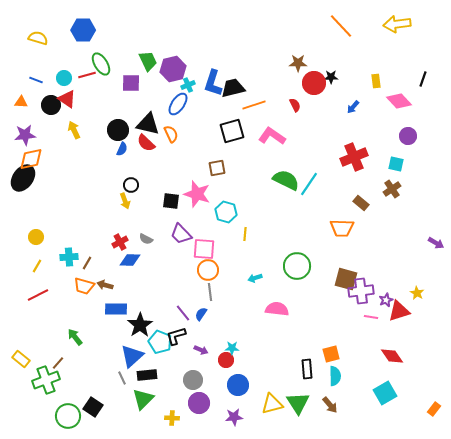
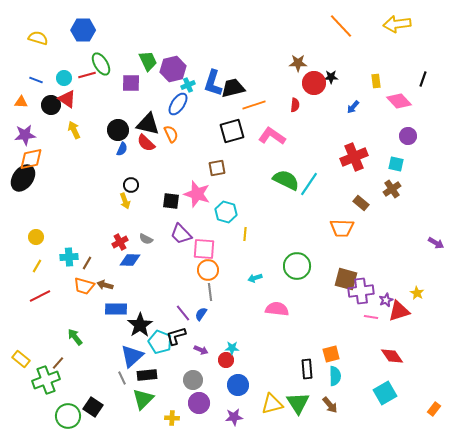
red semicircle at (295, 105): rotated 32 degrees clockwise
red line at (38, 295): moved 2 px right, 1 px down
